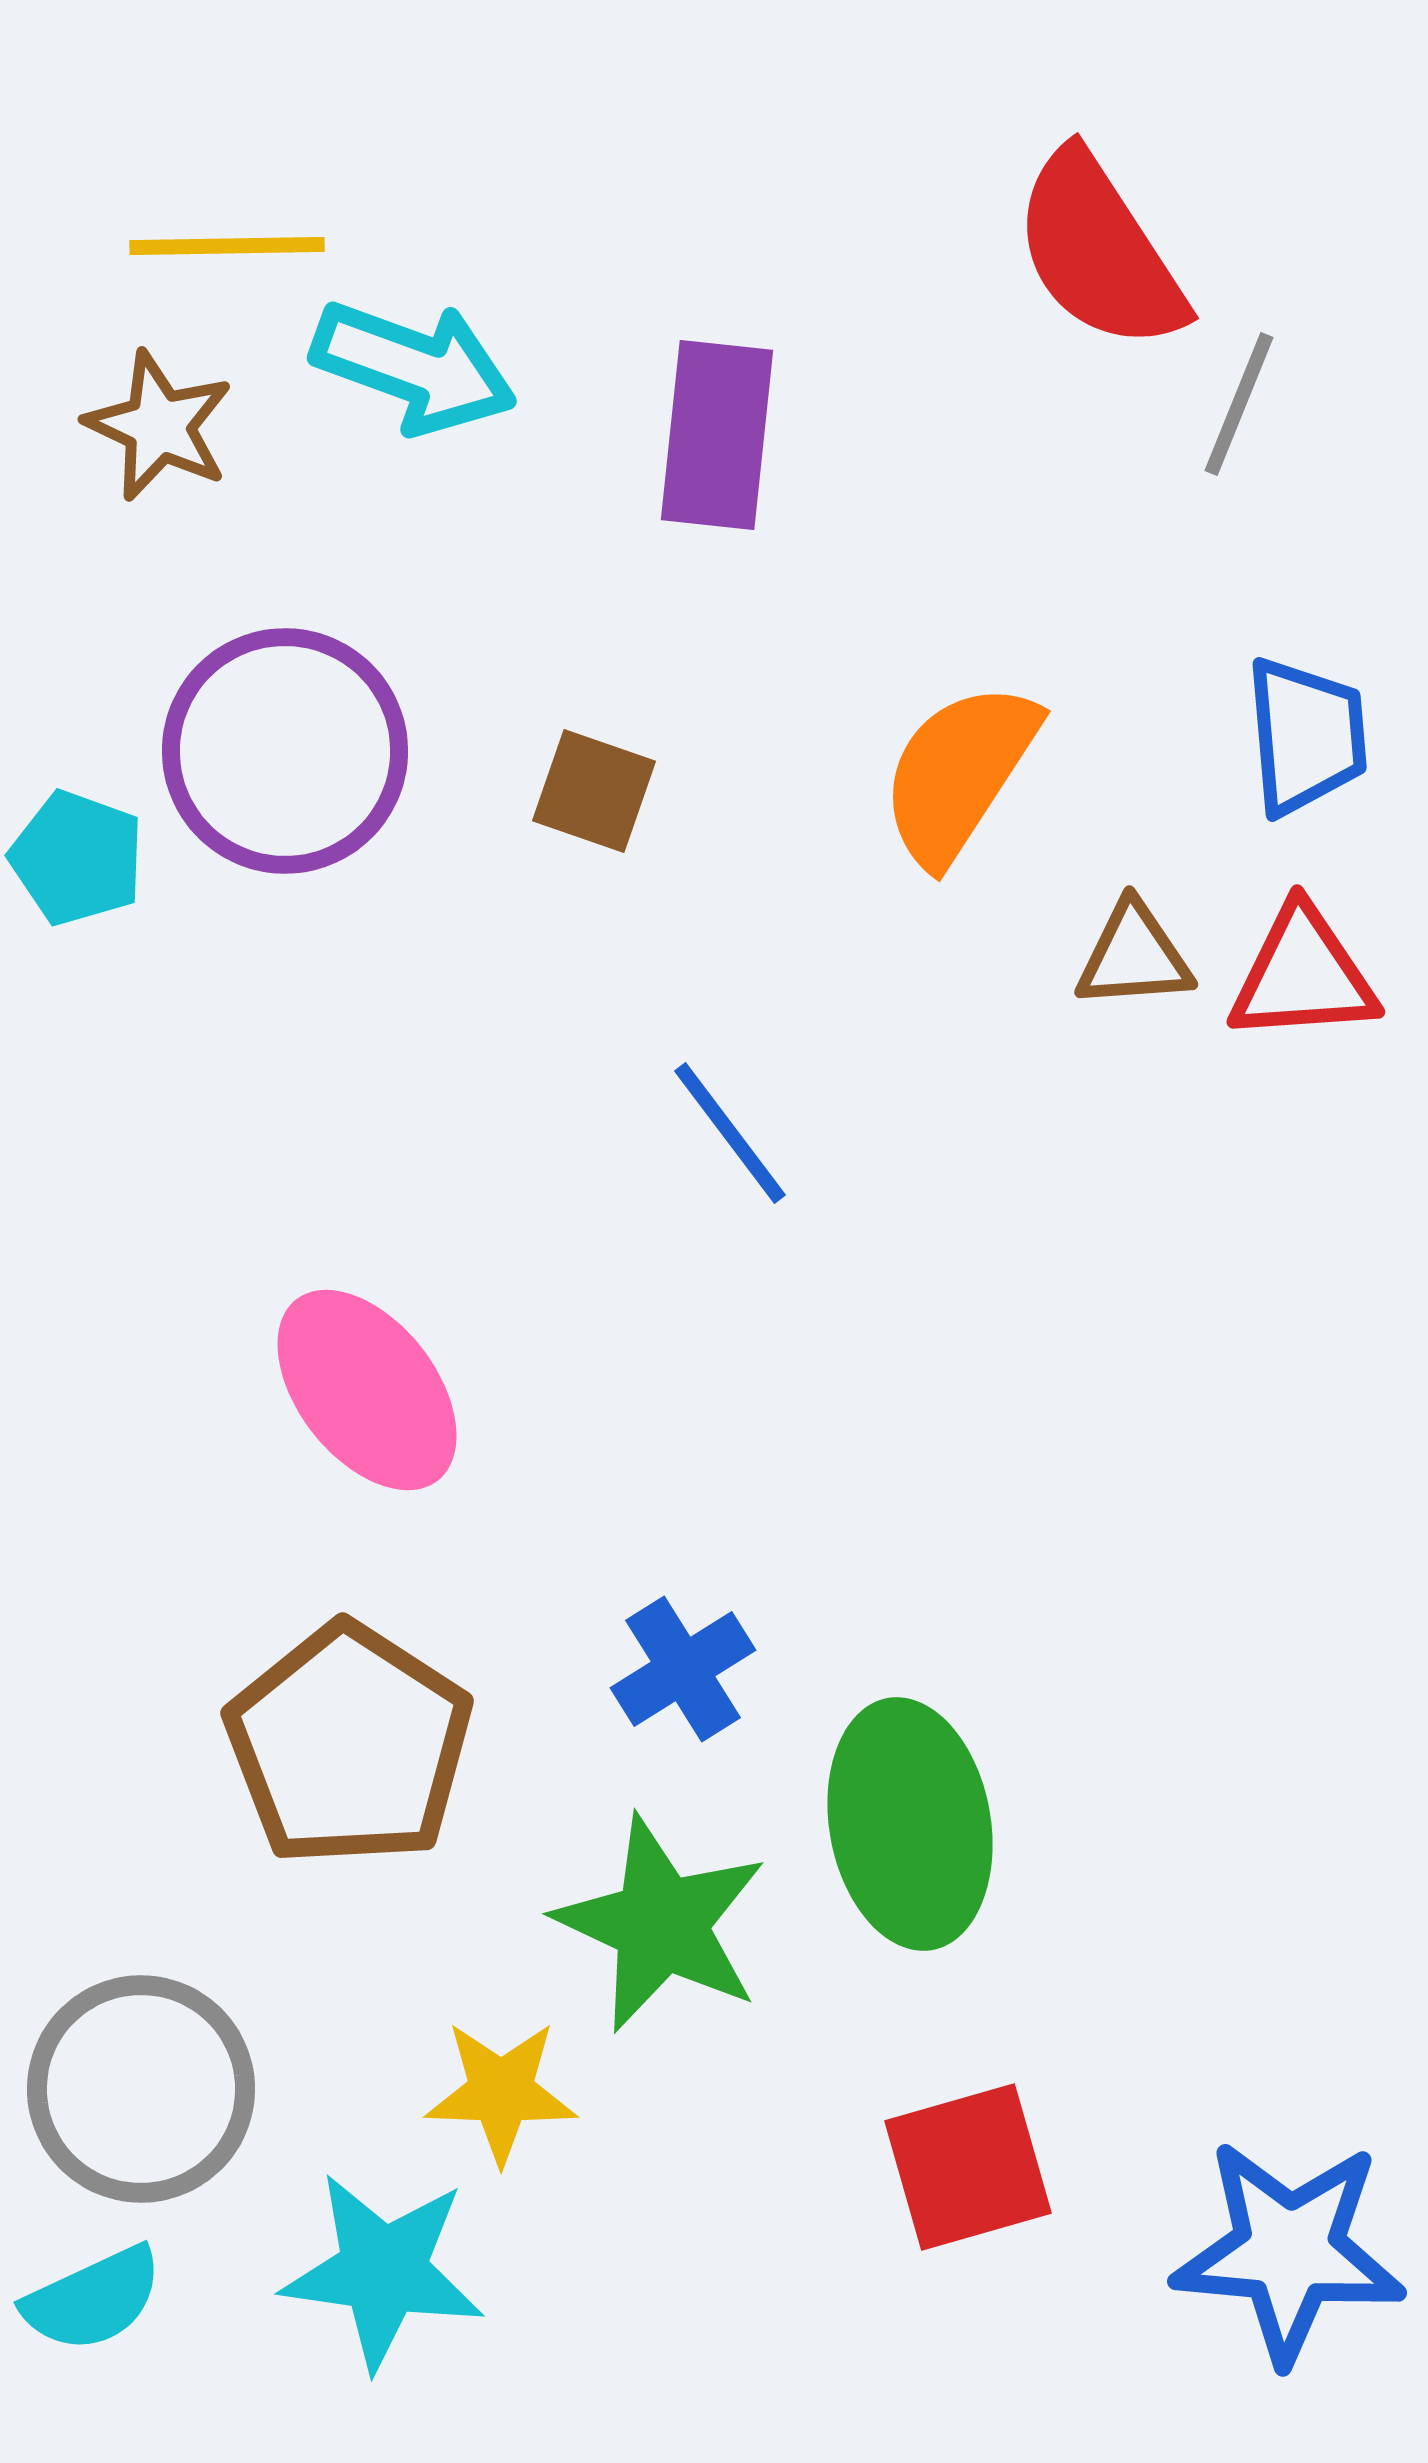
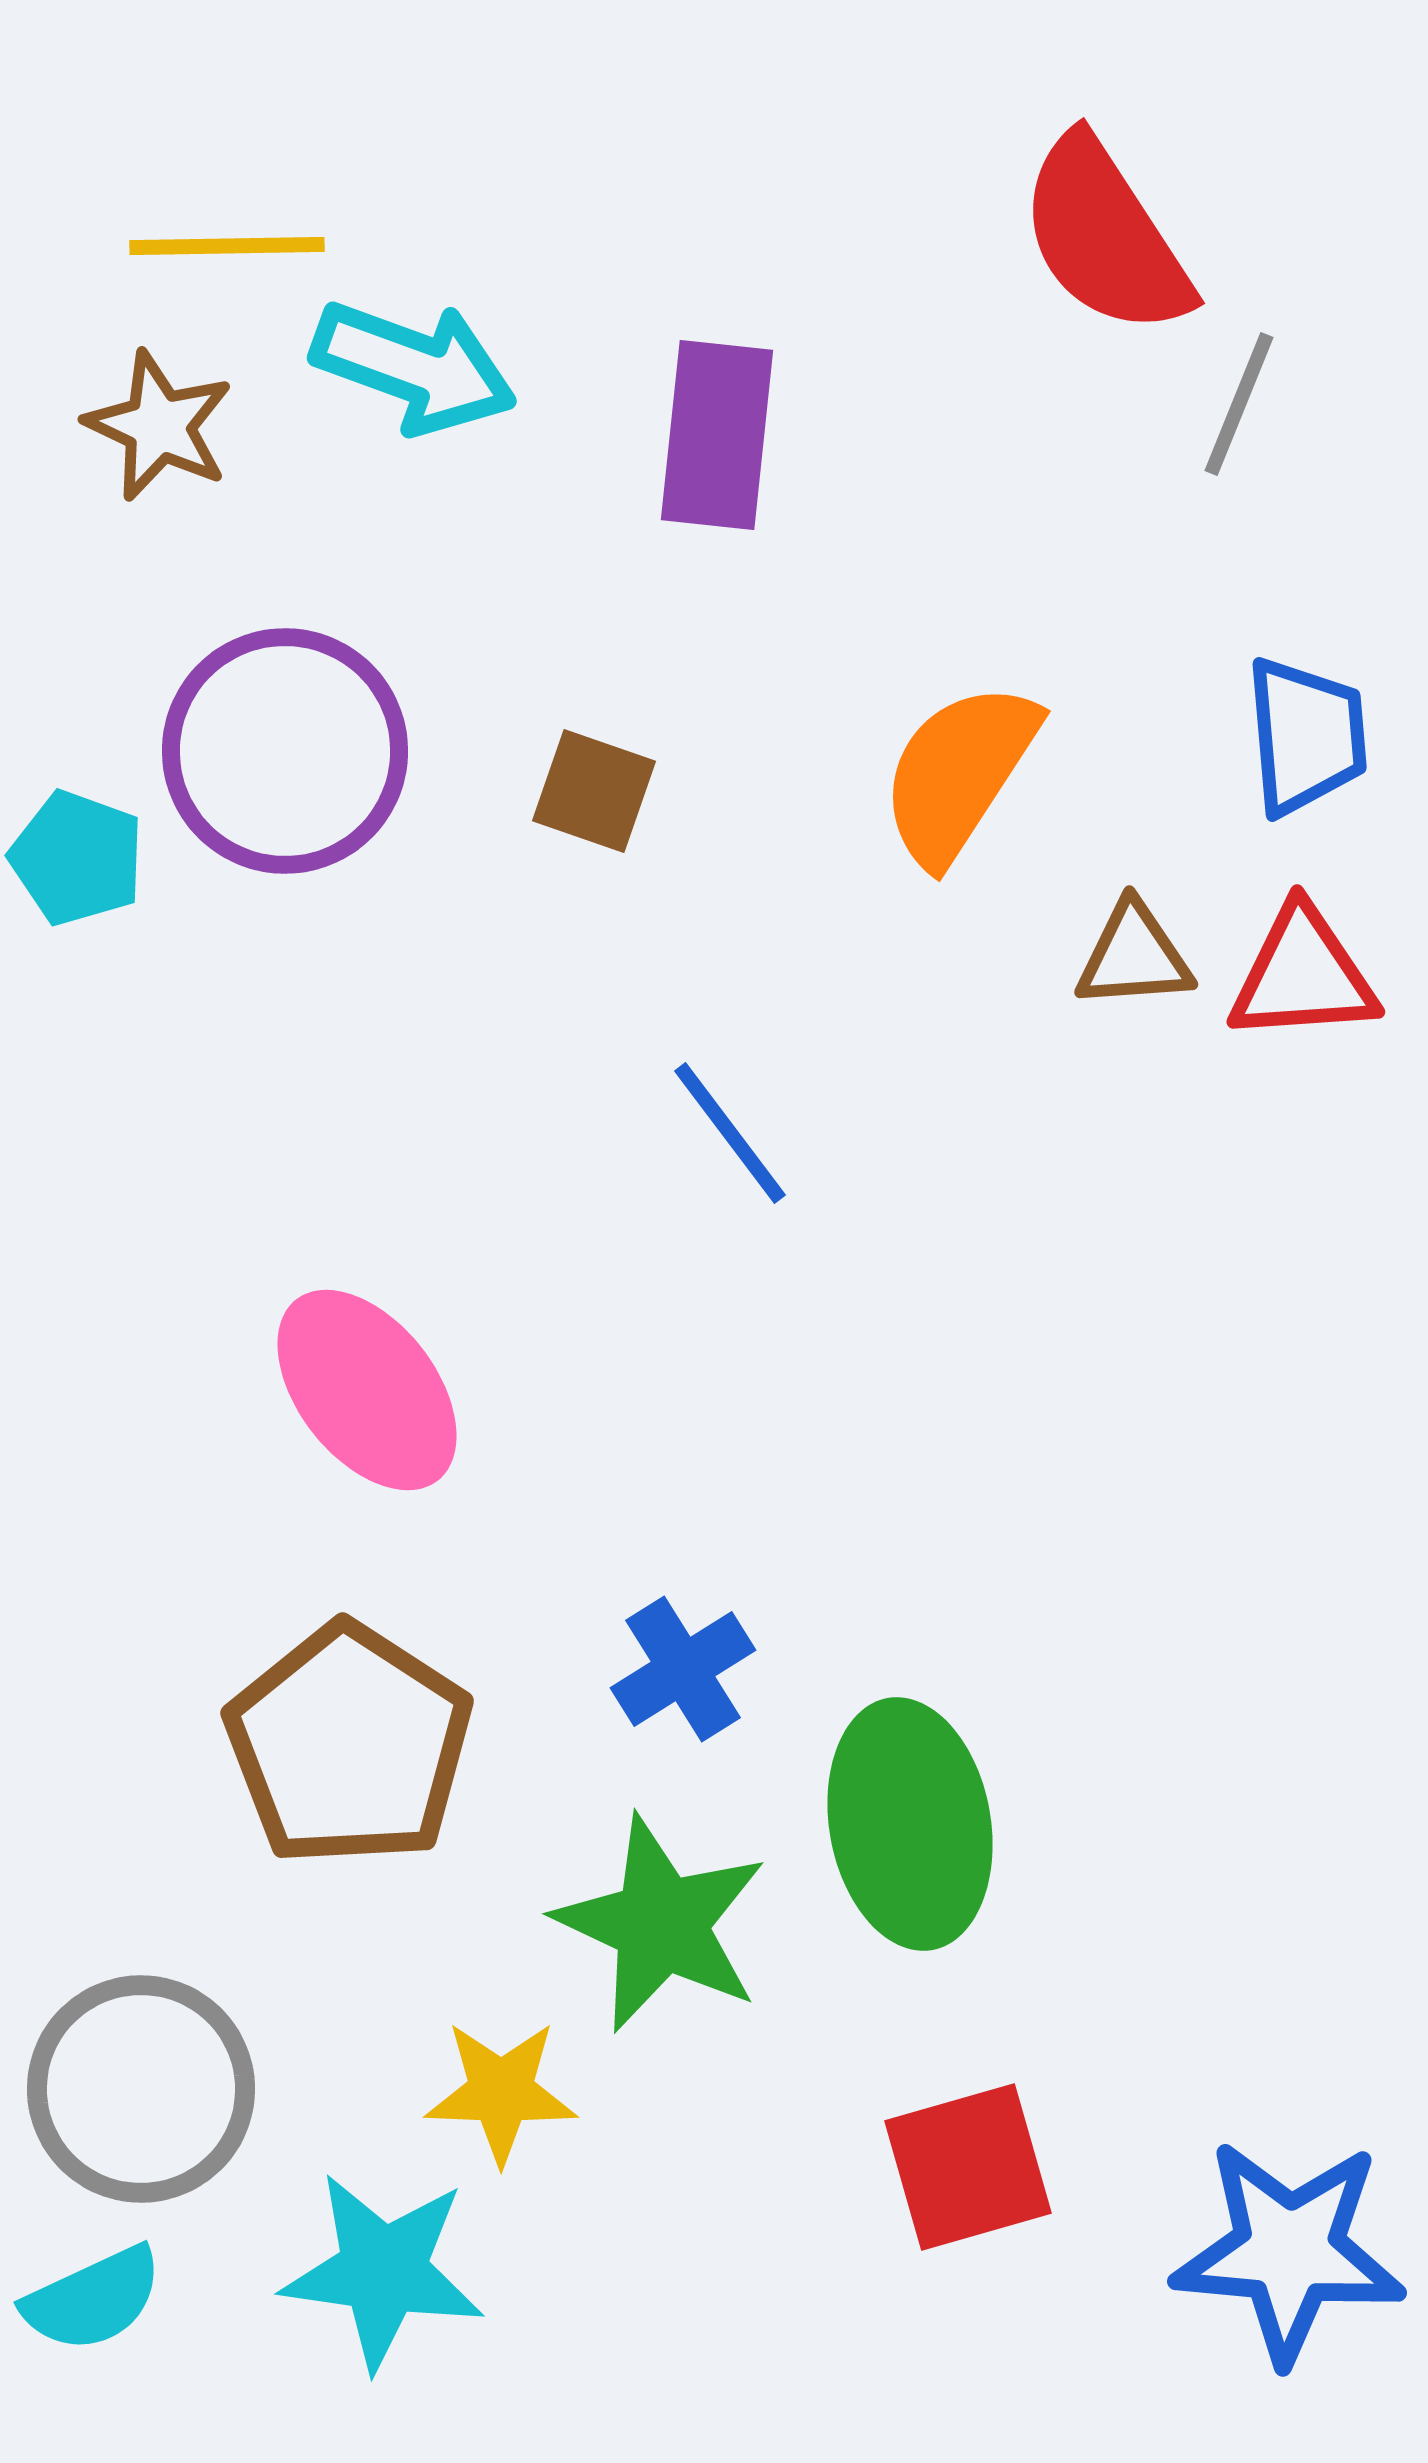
red semicircle: moved 6 px right, 15 px up
